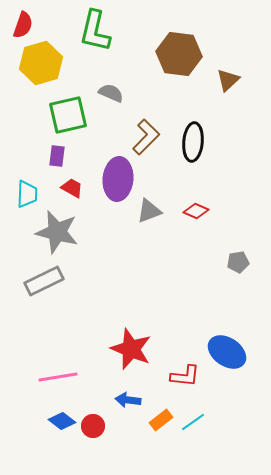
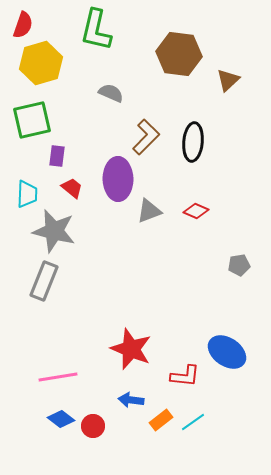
green L-shape: moved 1 px right, 1 px up
green square: moved 36 px left, 5 px down
purple ellipse: rotated 6 degrees counterclockwise
red trapezoid: rotated 10 degrees clockwise
gray star: moved 3 px left, 1 px up
gray pentagon: moved 1 px right, 3 px down
gray rectangle: rotated 42 degrees counterclockwise
blue arrow: moved 3 px right
blue diamond: moved 1 px left, 2 px up
